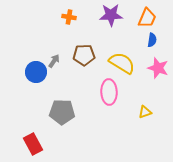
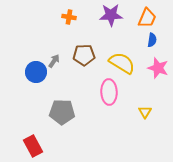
yellow triangle: rotated 40 degrees counterclockwise
red rectangle: moved 2 px down
